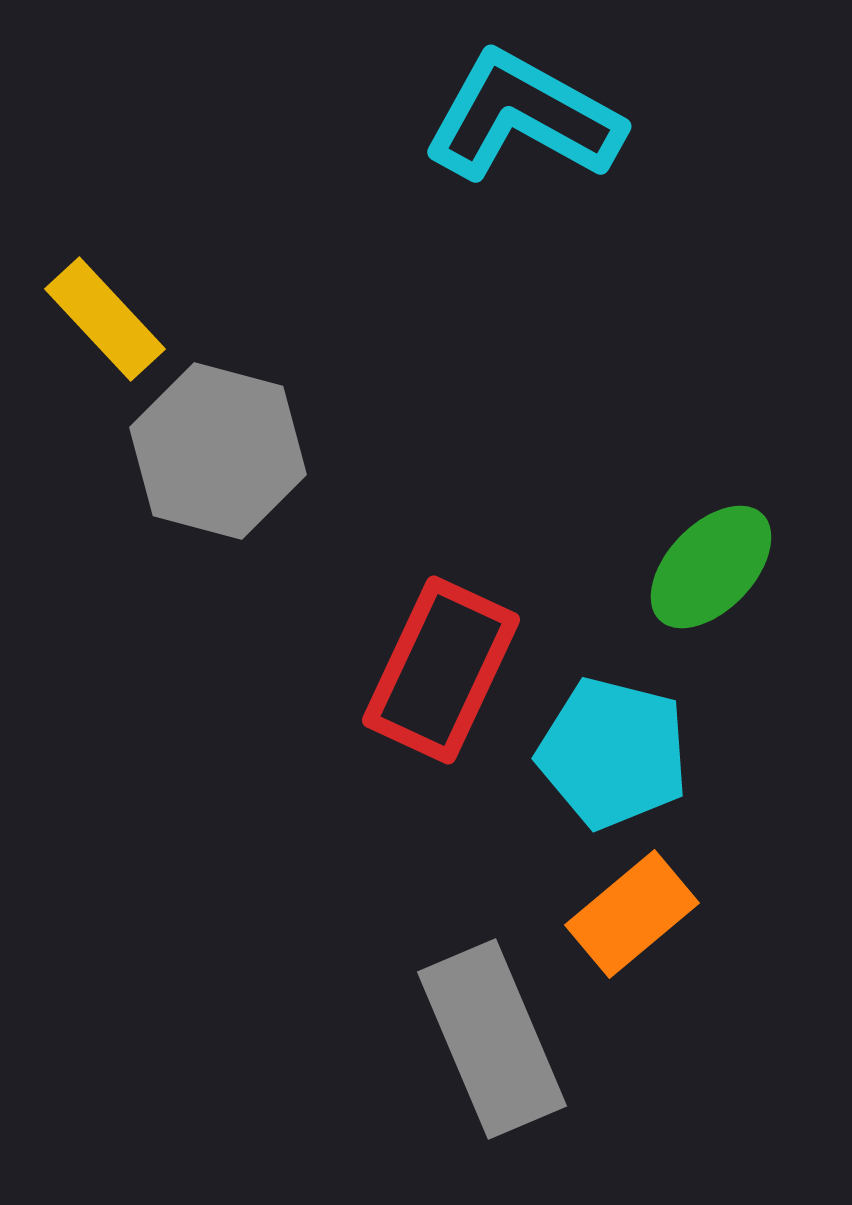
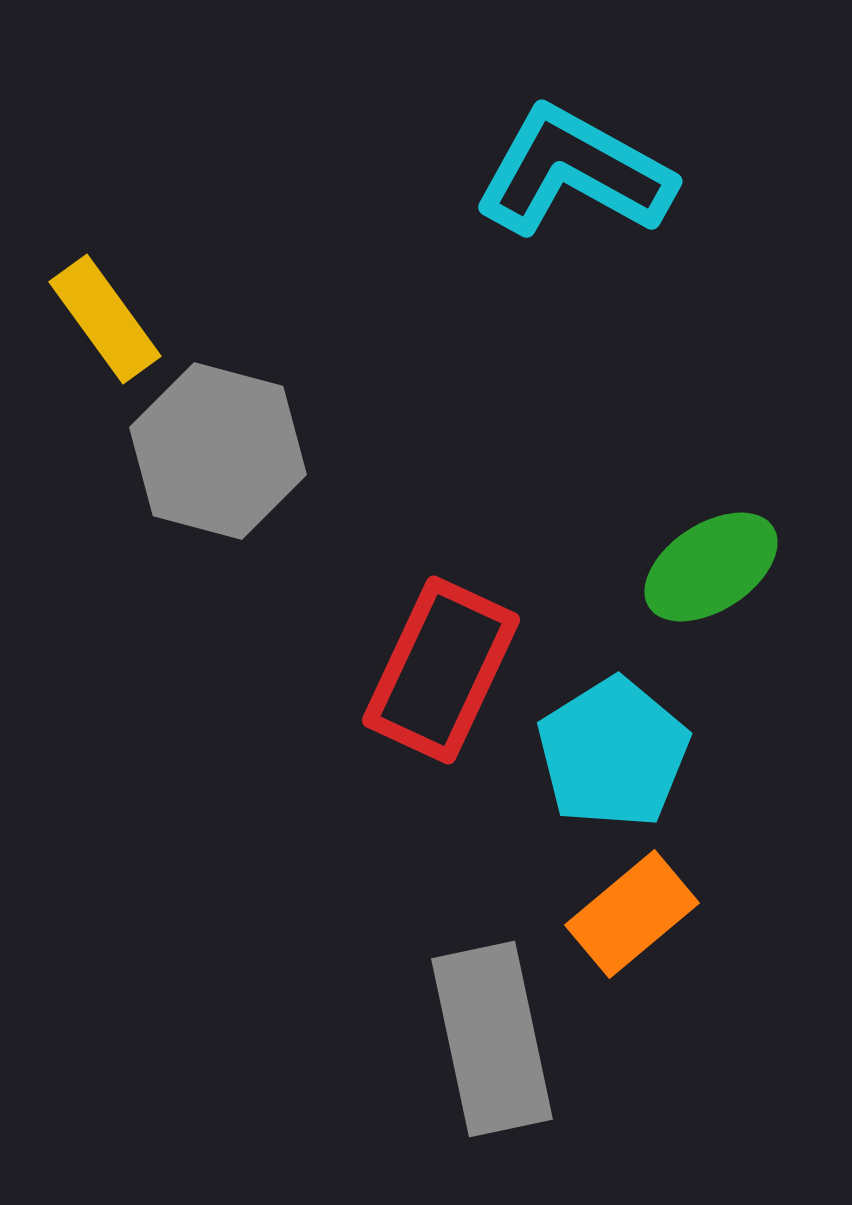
cyan L-shape: moved 51 px right, 55 px down
yellow rectangle: rotated 7 degrees clockwise
green ellipse: rotated 13 degrees clockwise
cyan pentagon: rotated 26 degrees clockwise
gray rectangle: rotated 11 degrees clockwise
